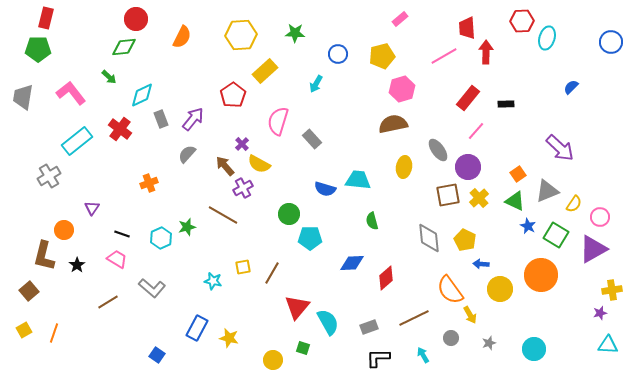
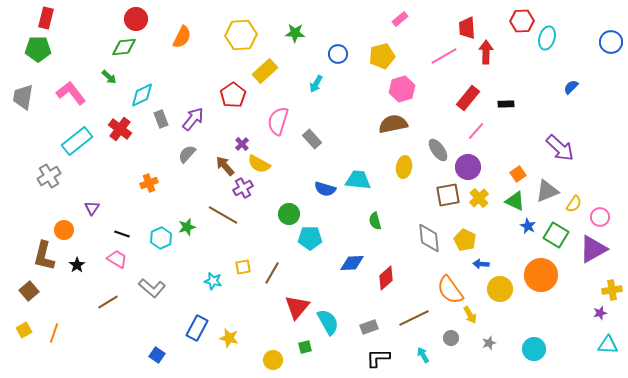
green semicircle at (372, 221): moved 3 px right
green square at (303, 348): moved 2 px right, 1 px up; rotated 32 degrees counterclockwise
